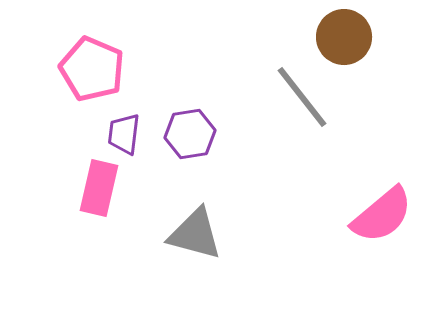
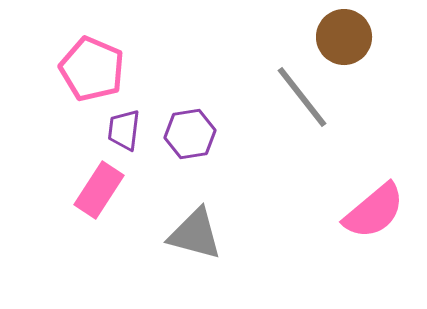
purple trapezoid: moved 4 px up
pink rectangle: moved 2 px down; rotated 20 degrees clockwise
pink semicircle: moved 8 px left, 4 px up
